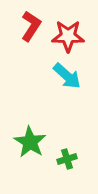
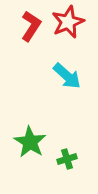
red star: moved 14 px up; rotated 24 degrees counterclockwise
